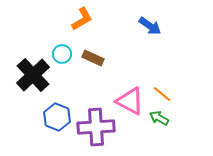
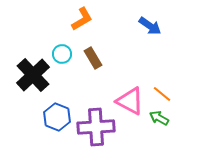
brown rectangle: rotated 35 degrees clockwise
